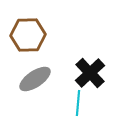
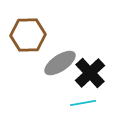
gray ellipse: moved 25 px right, 16 px up
cyan line: moved 5 px right; rotated 75 degrees clockwise
